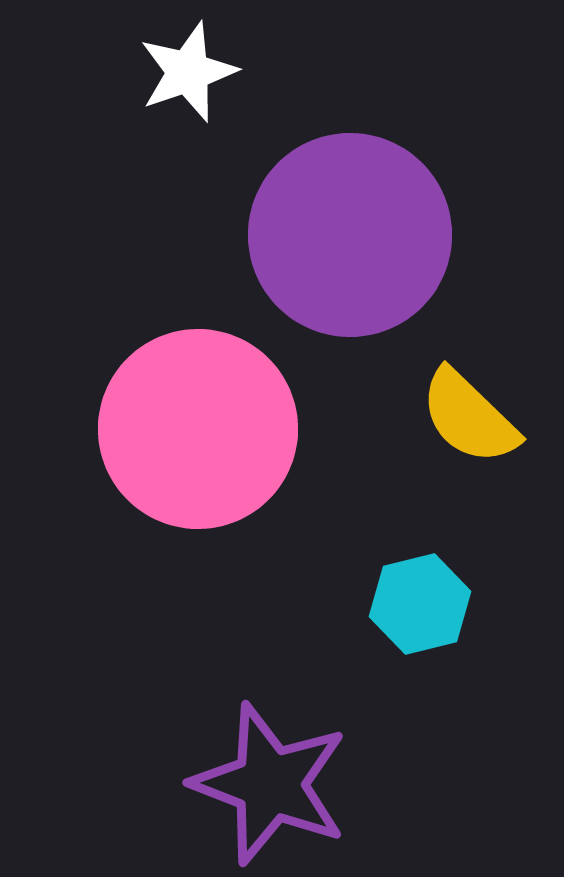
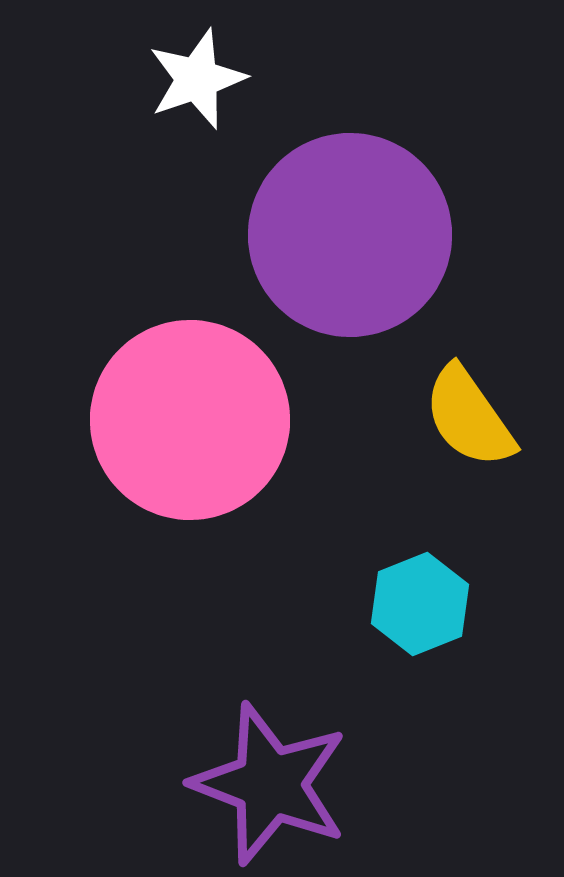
white star: moved 9 px right, 7 px down
yellow semicircle: rotated 11 degrees clockwise
pink circle: moved 8 px left, 9 px up
cyan hexagon: rotated 8 degrees counterclockwise
